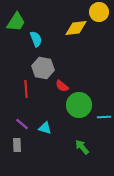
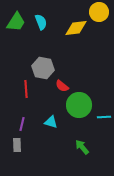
cyan semicircle: moved 5 px right, 17 px up
purple line: rotated 64 degrees clockwise
cyan triangle: moved 6 px right, 6 px up
